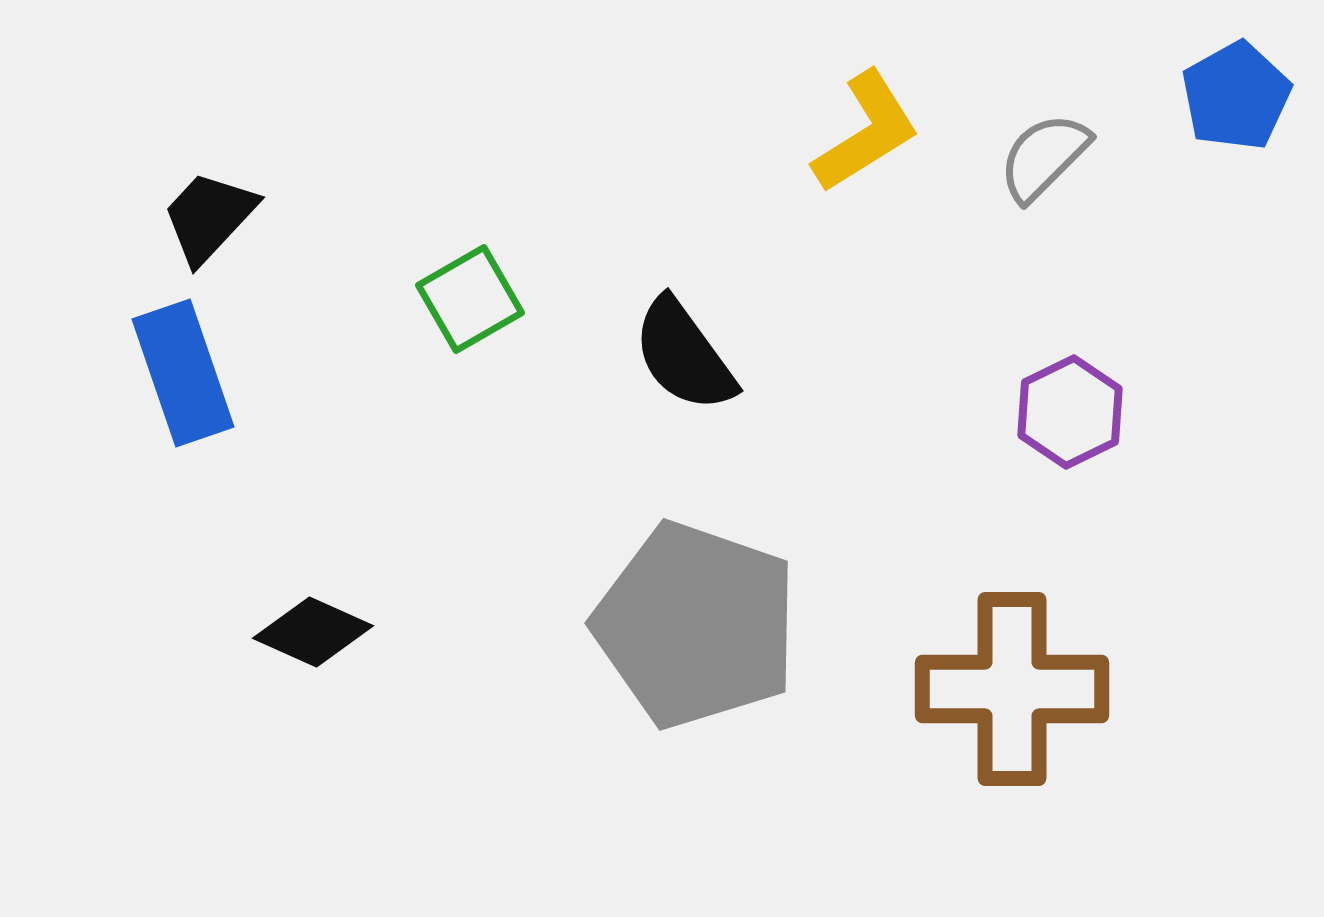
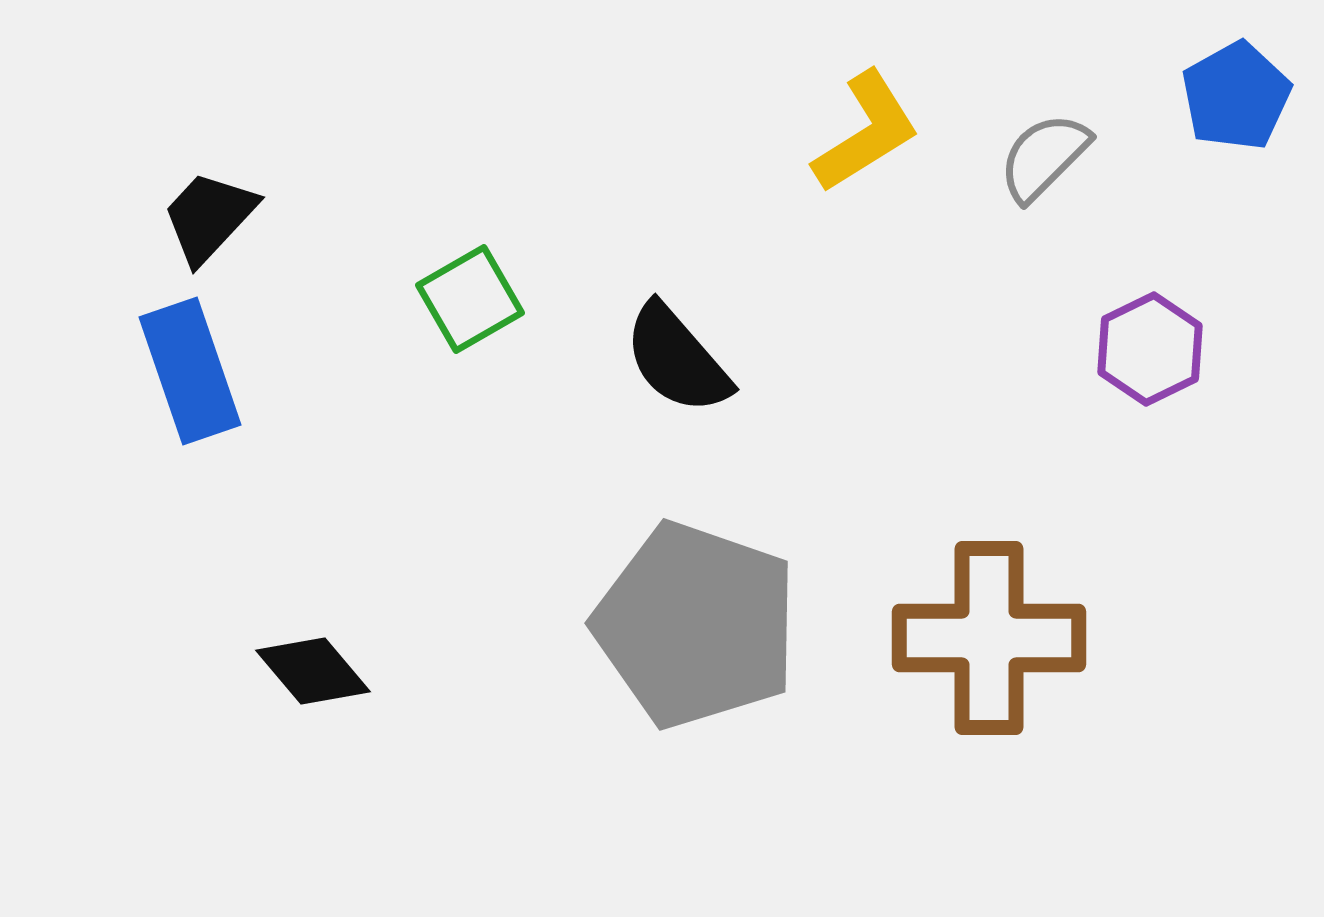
black semicircle: moved 7 px left, 4 px down; rotated 5 degrees counterclockwise
blue rectangle: moved 7 px right, 2 px up
purple hexagon: moved 80 px right, 63 px up
black diamond: moved 39 px down; rotated 26 degrees clockwise
brown cross: moved 23 px left, 51 px up
